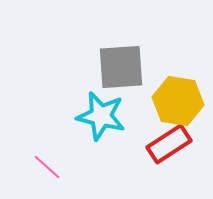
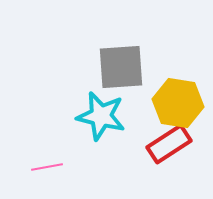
yellow hexagon: moved 2 px down
pink line: rotated 52 degrees counterclockwise
